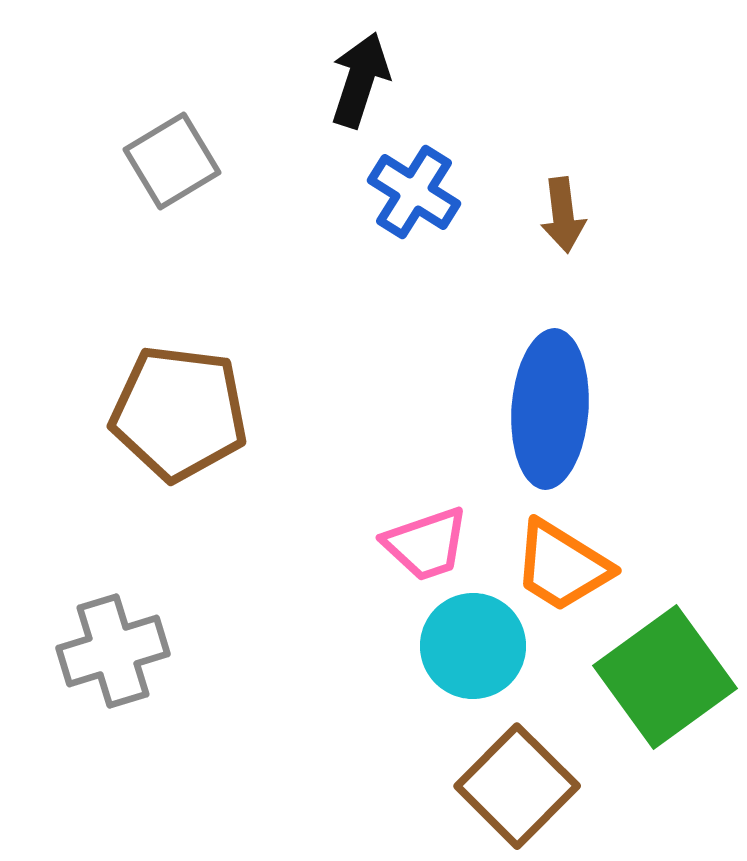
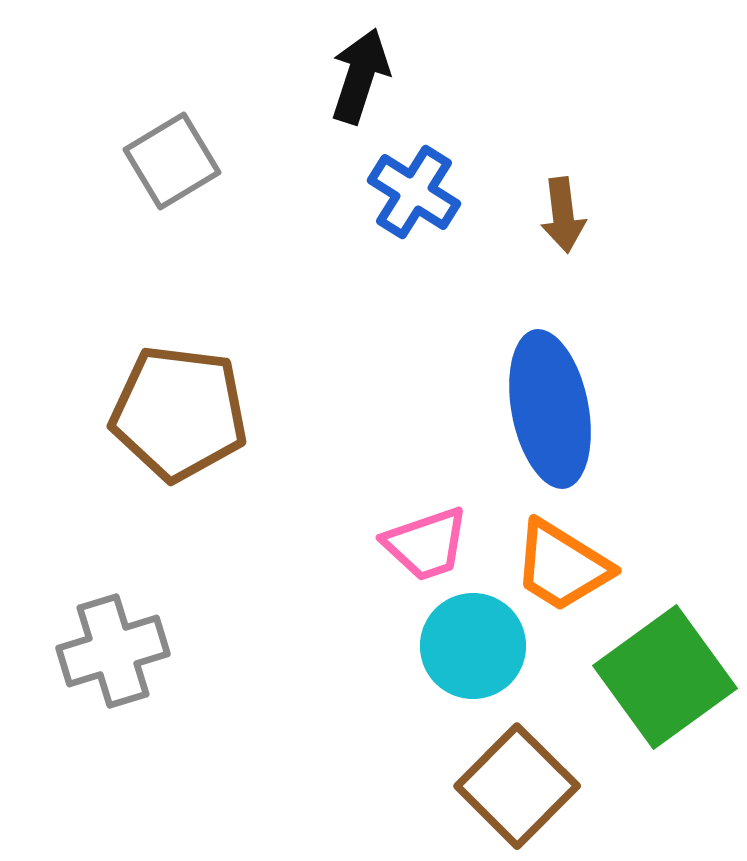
black arrow: moved 4 px up
blue ellipse: rotated 15 degrees counterclockwise
